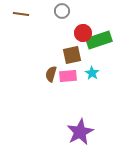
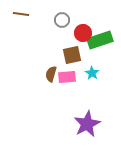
gray circle: moved 9 px down
green rectangle: moved 1 px right
pink rectangle: moved 1 px left, 1 px down
purple star: moved 7 px right, 8 px up
